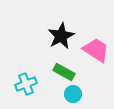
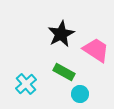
black star: moved 2 px up
cyan cross: rotated 20 degrees counterclockwise
cyan circle: moved 7 px right
